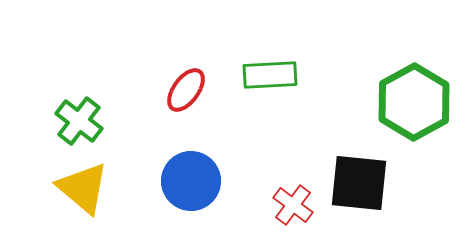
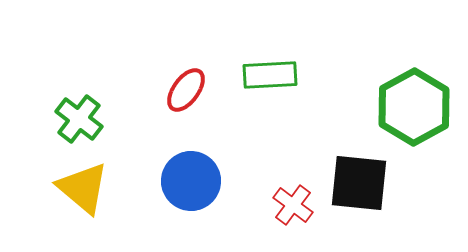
green hexagon: moved 5 px down
green cross: moved 2 px up
